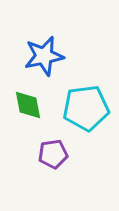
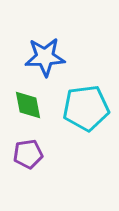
blue star: moved 1 px right, 1 px down; rotated 9 degrees clockwise
purple pentagon: moved 25 px left
